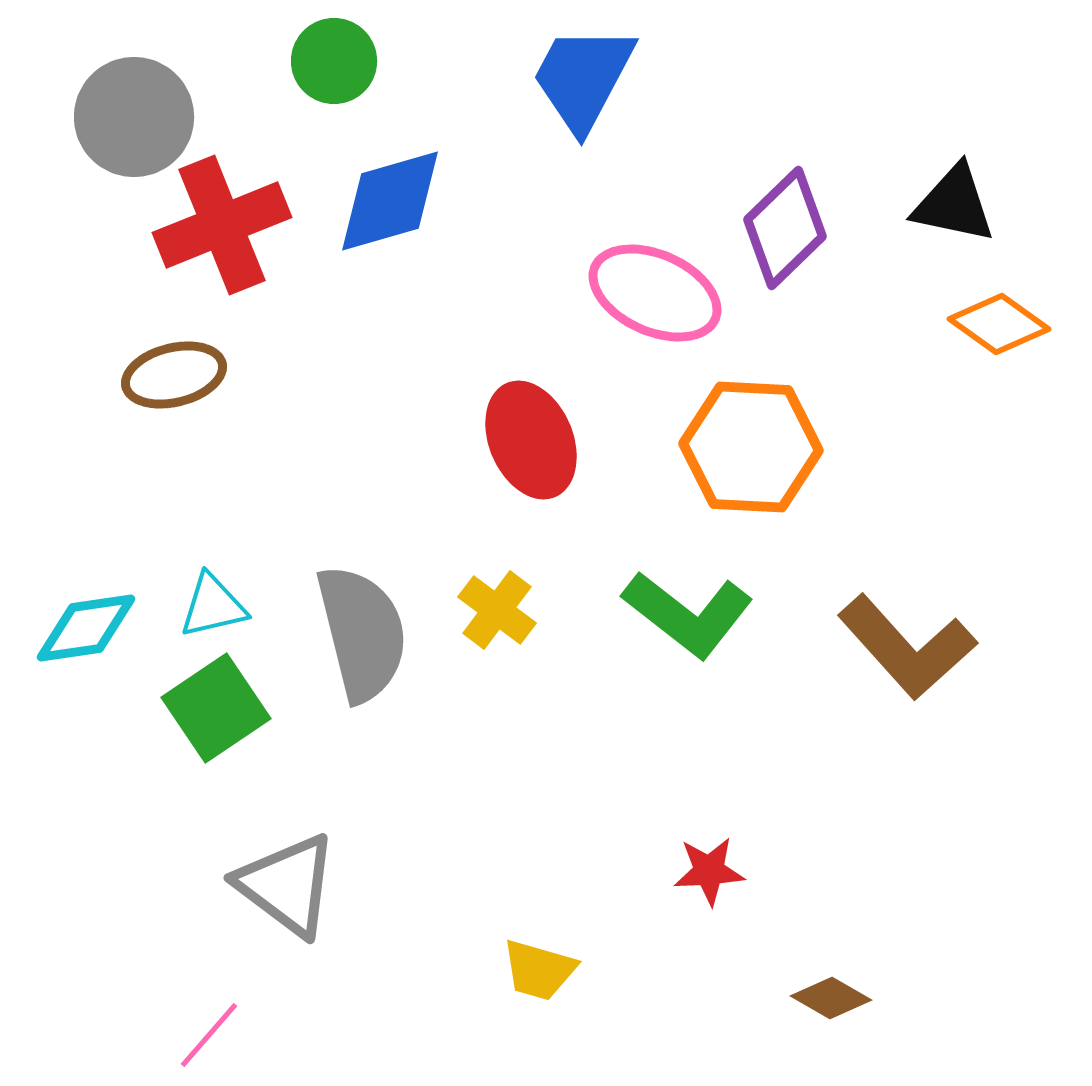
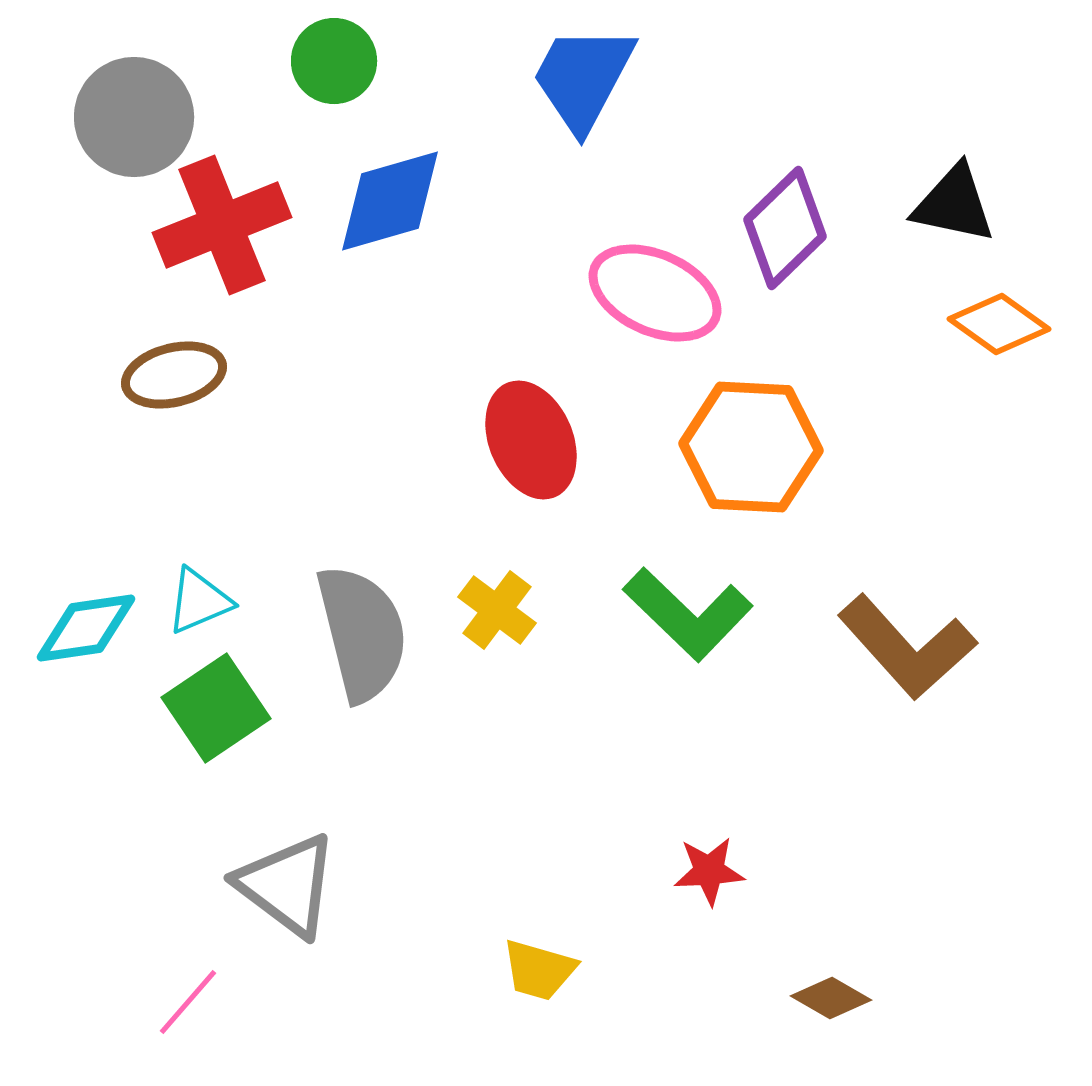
cyan triangle: moved 14 px left, 5 px up; rotated 10 degrees counterclockwise
green L-shape: rotated 6 degrees clockwise
pink line: moved 21 px left, 33 px up
